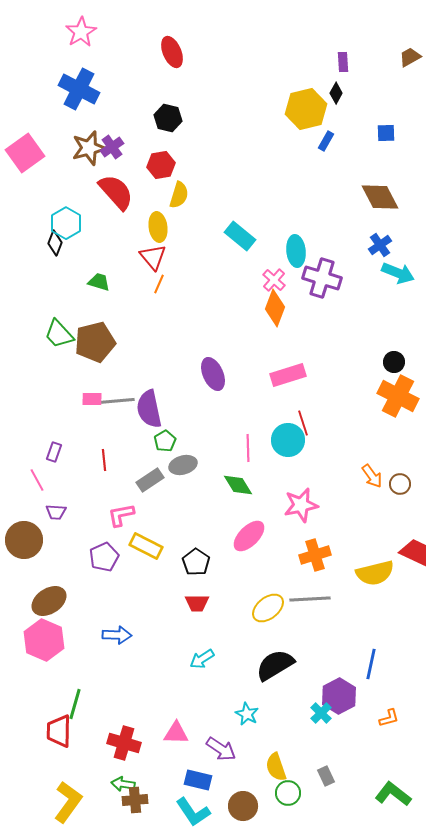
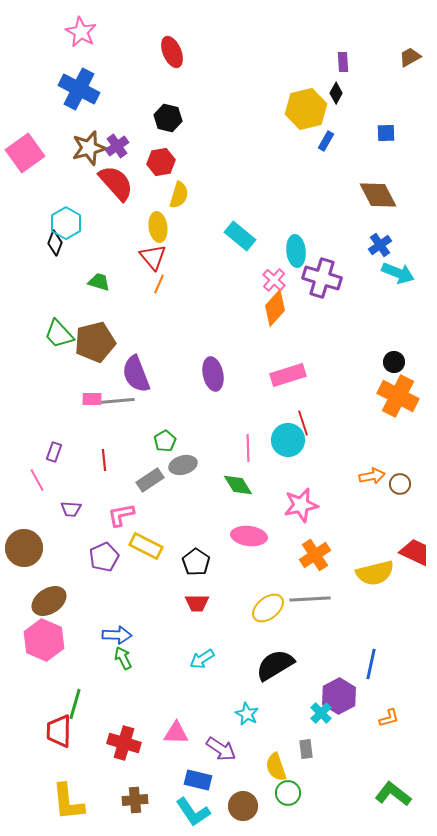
pink star at (81, 32): rotated 12 degrees counterclockwise
purple cross at (112, 147): moved 5 px right, 1 px up
red hexagon at (161, 165): moved 3 px up
red semicircle at (116, 192): moved 9 px up
brown diamond at (380, 197): moved 2 px left, 2 px up
orange diamond at (275, 308): rotated 21 degrees clockwise
purple ellipse at (213, 374): rotated 12 degrees clockwise
purple semicircle at (149, 409): moved 13 px left, 35 px up; rotated 9 degrees counterclockwise
orange arrow at (372, 476): rotated 65 degrees counterclockwise
purple trapezoid at (56, 512): moved 15 px right, 3 px up
pink ellipse at (249, 536): rotated 52 degrees clockwise
brown circle at (24, 540): moved 8 px down
orange cross at (315, 555): rotated 16 degrees counterclockwise
gray rectangle at (326, 776): moved 20 px left, 27 px up; rotated 18 degrees clockwise
green arrow at (123, 784): moved 126 px up; rotated 55 degrees clockwise
yellow L-shape at (68, 802): rotated 138 degrees clockwise
